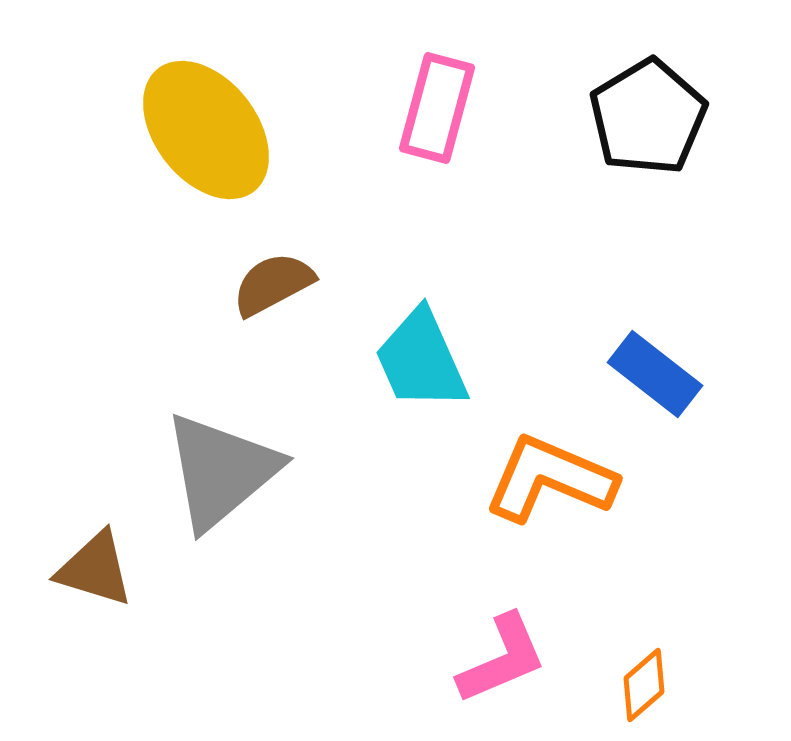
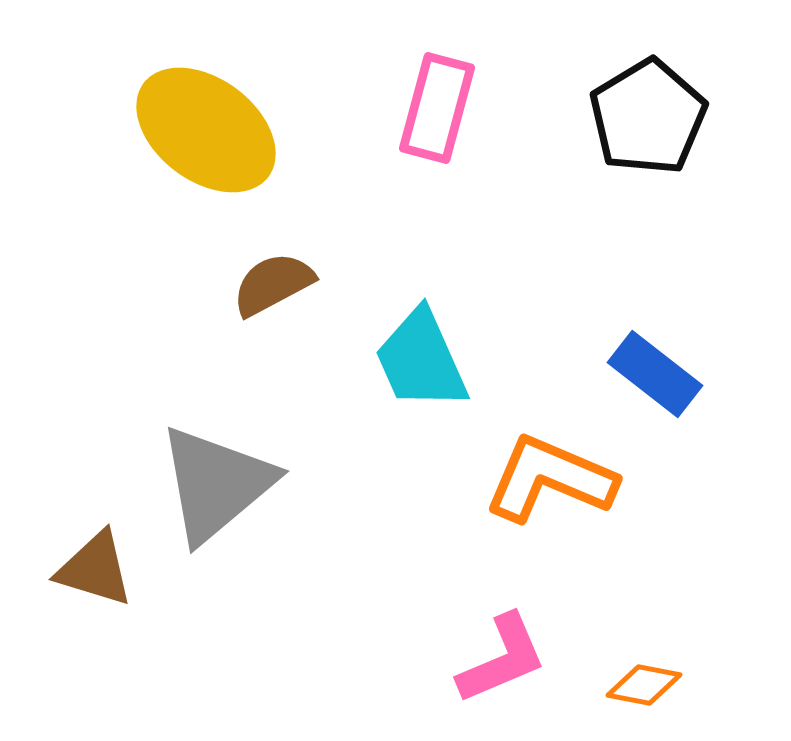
yellow ellipse: rotated 15 degrees counterclockwise
gray triangle: moved 5 px left, 13 px down
orange diamond: rotated 52 degrees clockwise
